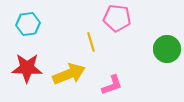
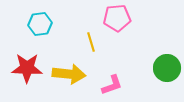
pink pentagon: rotated 12 degrees counterclockwise
cyan hexagon: moved 12 px right
green circle: moved 19 px down
yellow arrow: rotated 28 degrees clockwise
